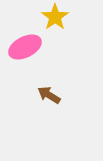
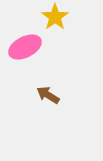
brown arrow: moved 1 px left
